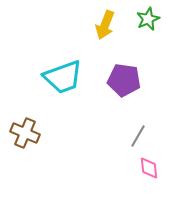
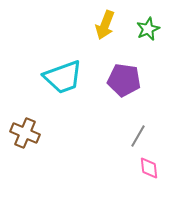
green star: moved 10 px down
